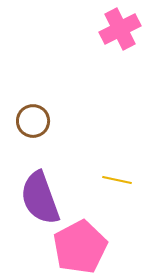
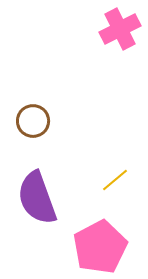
yellow line: moved 2 px left; rotated 52 degrees counterclockwise
purple semicircle: moved 3 px left
pink pentagon: moved 20 px right
